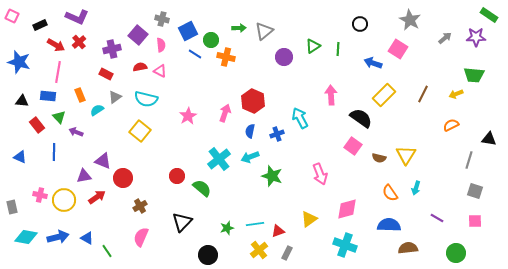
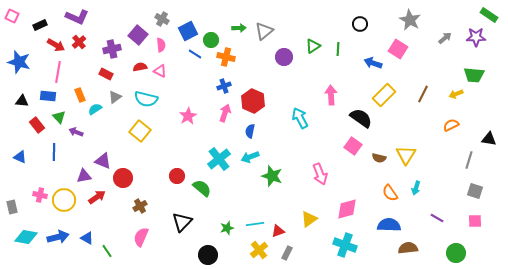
gray cross at (162, 19): rotated 16 degrees clockwise
cyan semicircle at (97, 110): moved 2 px left, 1 px up
blue cross at (277, 134): moved 53 px left, 48 px up
